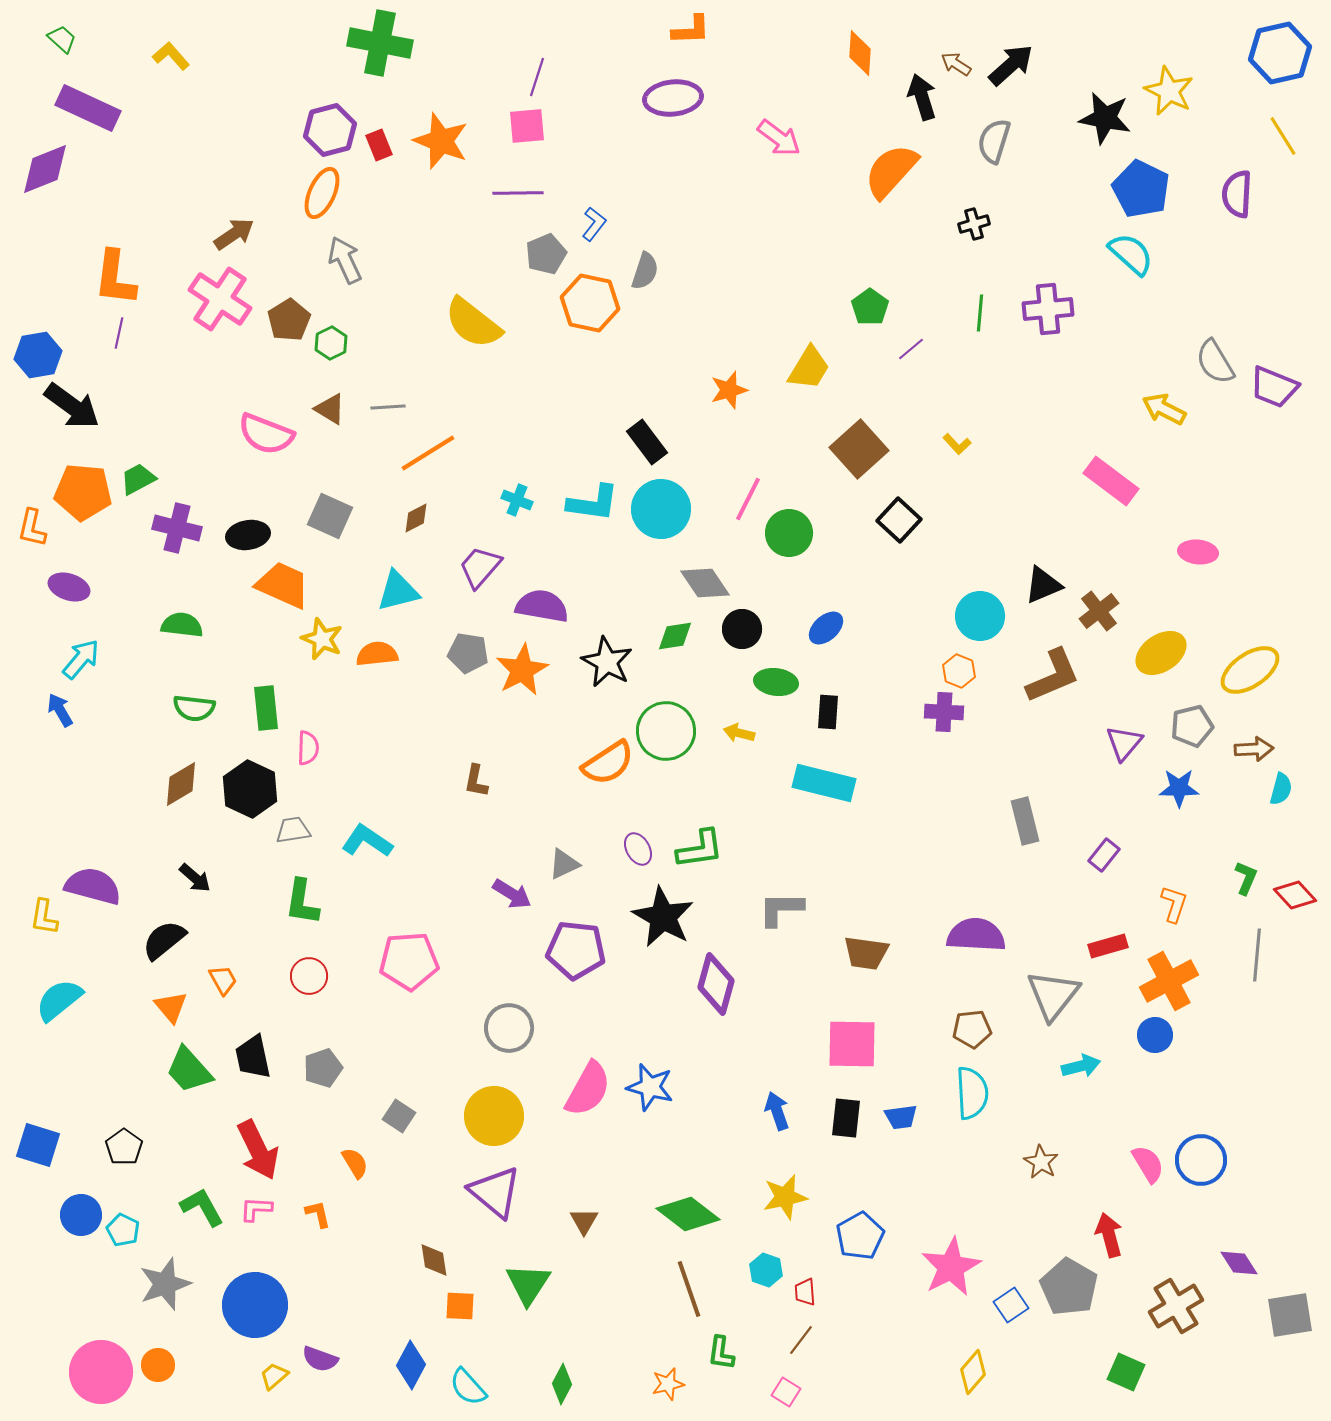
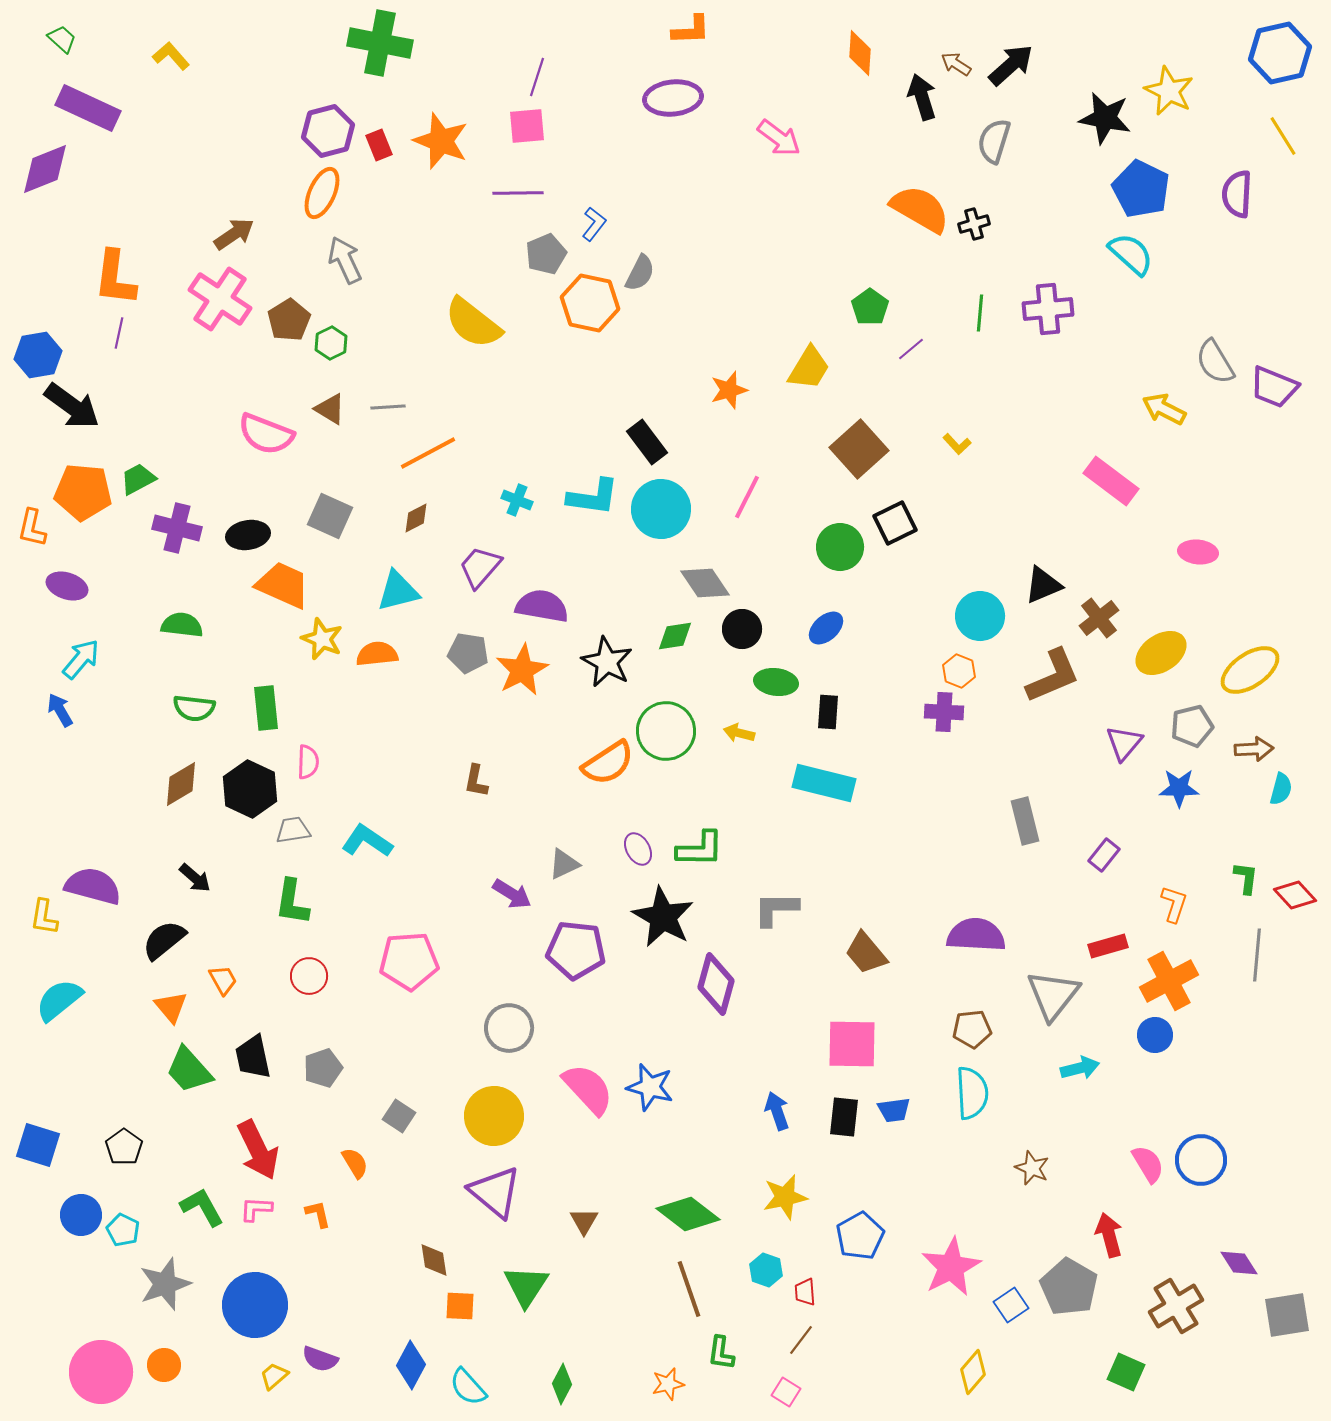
purple hexagon at (330, 130): moved 2 px left, 1 px down
orange semicircle at (891, 171): moved 29 px right, 38 px down; rotated 78 degrees clockwise
gray semicircle at (645, 271): moved 5 px left, 2 px down; rotated 9 degrees clockwise
orange line at (428, 453): rotated 4 degrees clockwise
pink line at (748, 499): moved 1 px left, 2 px up
cyan L-shape at (593, 503): moved 6 px up
black square at (899, 520): moved 4 px left, 3 px down; rotated 21 degrees clockwise
green circle at (789, 533): moved 51 px right, 14 px down
purple ellipse at (69, 587): moved 2 px left, 1 px up
brown cross at (1099, 611): moved 7 px down
pink semicircle at (308, 748): moved 14 px down
green L-shape at (700, 849): rotated 9 degrees clockwise
green L-shape at (1246, 878): rotated 16 degrees counterclockwise
green L-shape at (302, 902): moved 10 px left
gray L-shape at (781, 909): moved 5 px left
brown trapezoid at (866, 953): rotated 42 degrees clockwise
cyan arrow at (1081, 1066): moved 1 px left, 2 px down
pink semicircle at (588, 1089): rotated 72 degrees counterclockwise
blue trapezoid at (901, 1117): moved 7 px left, 7 px up
black rectangle at (846, 1118): moved 2 px left, 1 px up
brown star at (1041, 1162): moved 9 px left, 6 px down; rotated 8 degrees counterclockwise
green triangle at (528, 1284): moved 2 px left, 2 px down
gray square at (1290, 1315): moved 3 px left
orange circle at (158, 1365): moved 6 px right
